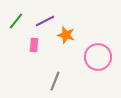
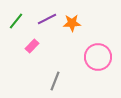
purple line: moved 2 px right, 2 px up
orange star: moved 6 px right, 12 px up; rotated 18 degrees counterclockwise
pink rectangle: moved 2 px left, 1 px down; rotated 40 degrees clockwise
